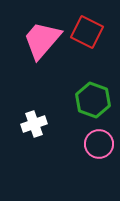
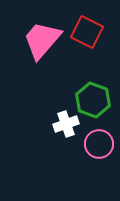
white cross: moved 32 px right
